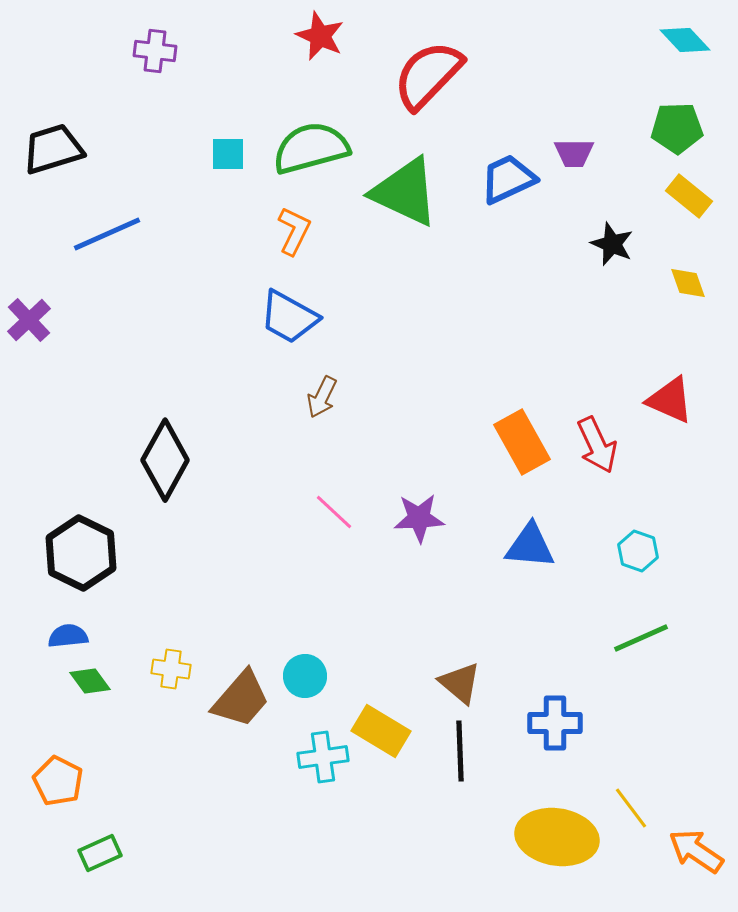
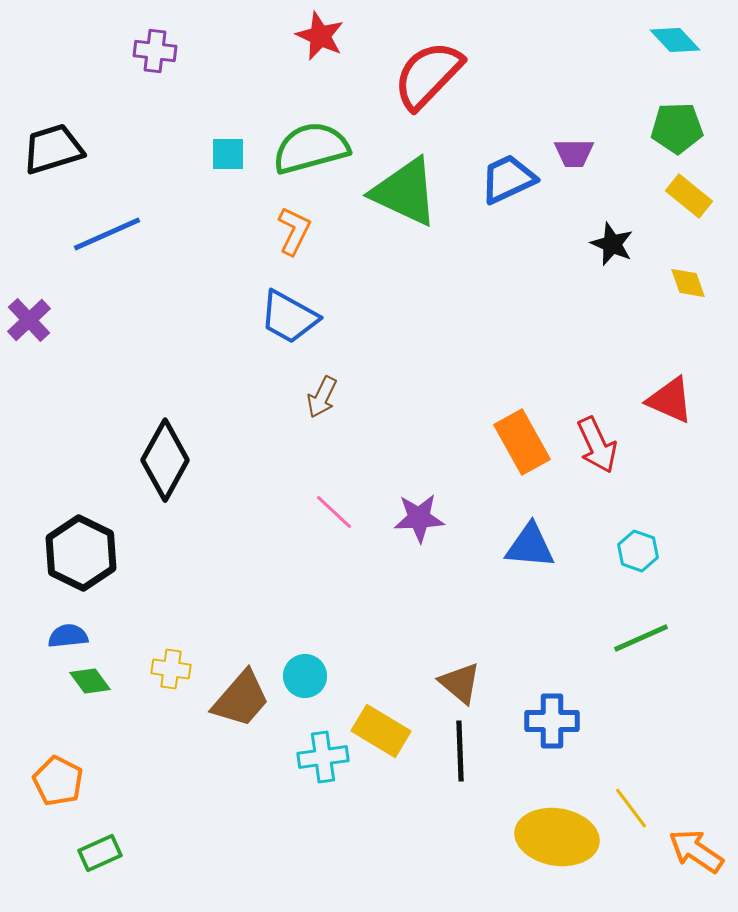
cyan diamond at (685, 40): moved 10 px left
blue cross at (555, 723): moved 3 px left, 2 px up
